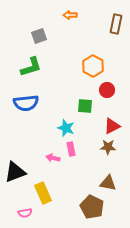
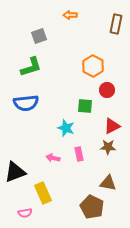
pink rectangle: moved 8 px right, 5 px down
